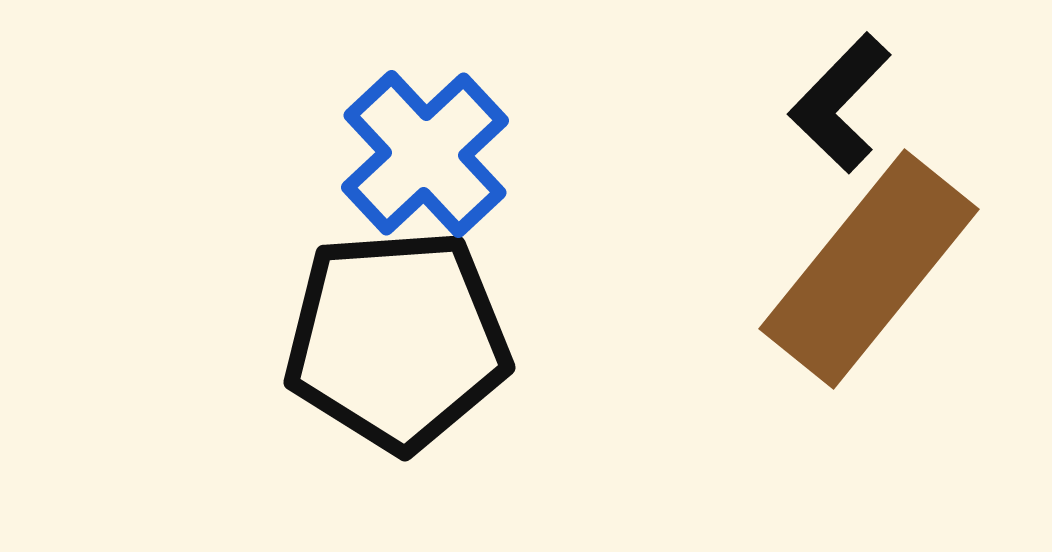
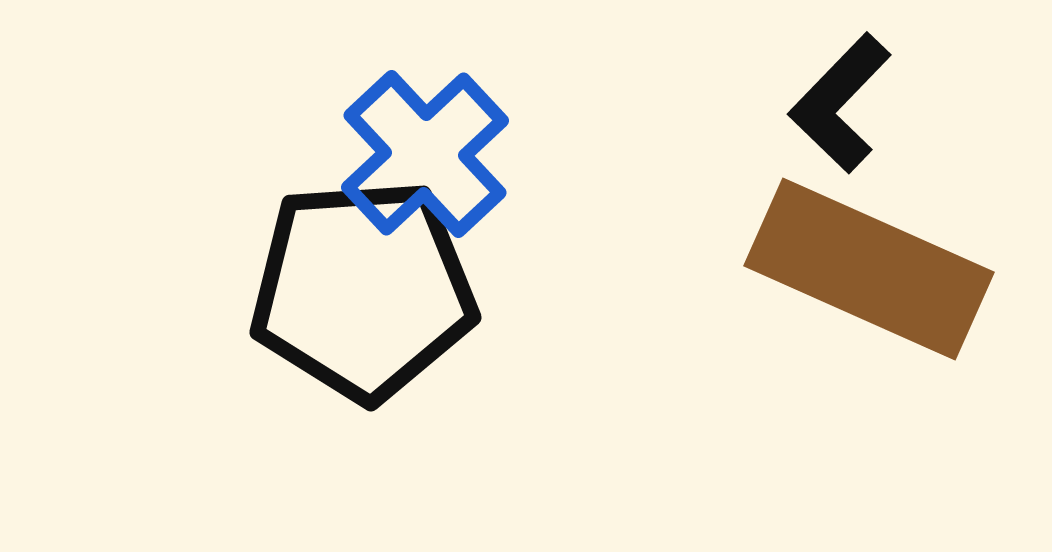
brown rectangle: rotated 75 degrees clockwise
black pentagon: moved 34 px left, 50 px up
